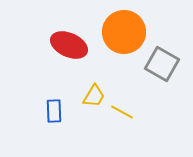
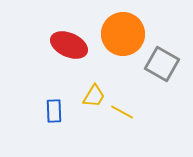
orange circle: moved 1 px left, 2 px down
